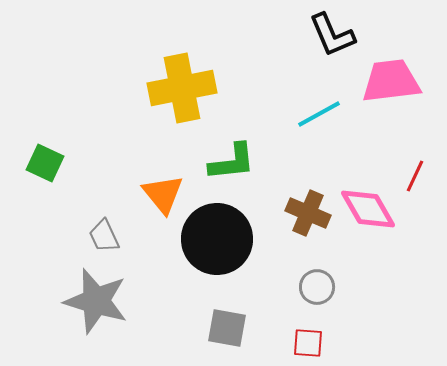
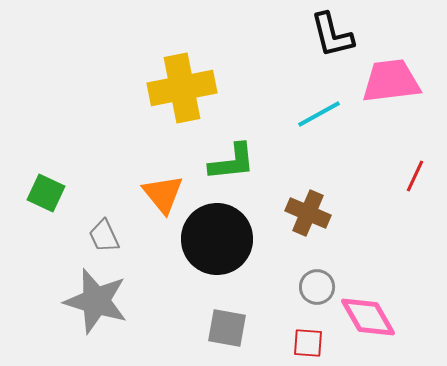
black L-shape: rotated 9 degrees clockwise
green square: moved 1 px right, 30 px down
pink diamond: moved 108 px down
